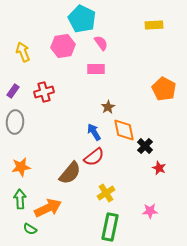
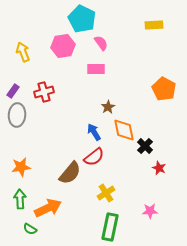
gray ellipse: moved 2 px right, 7 px up
